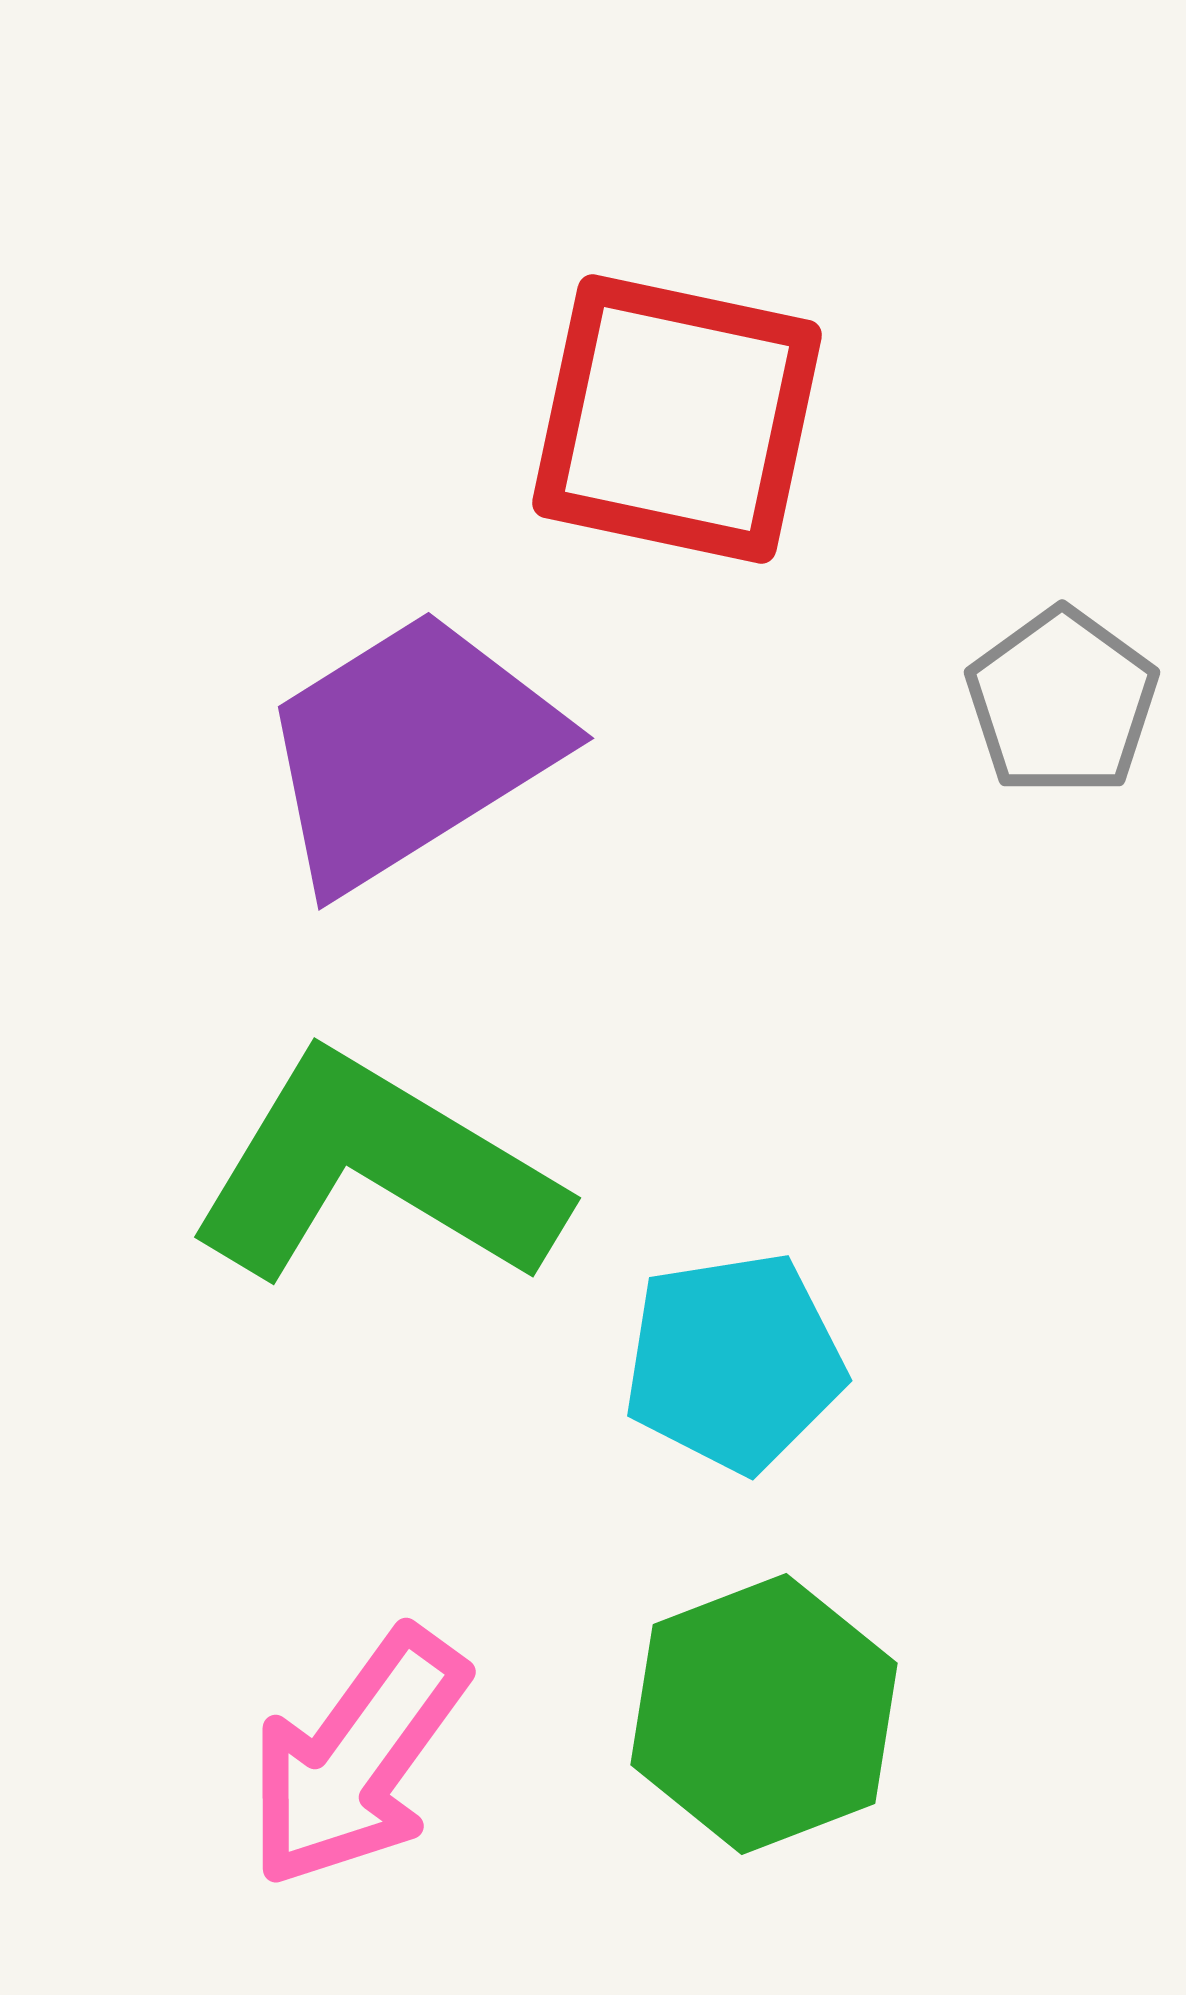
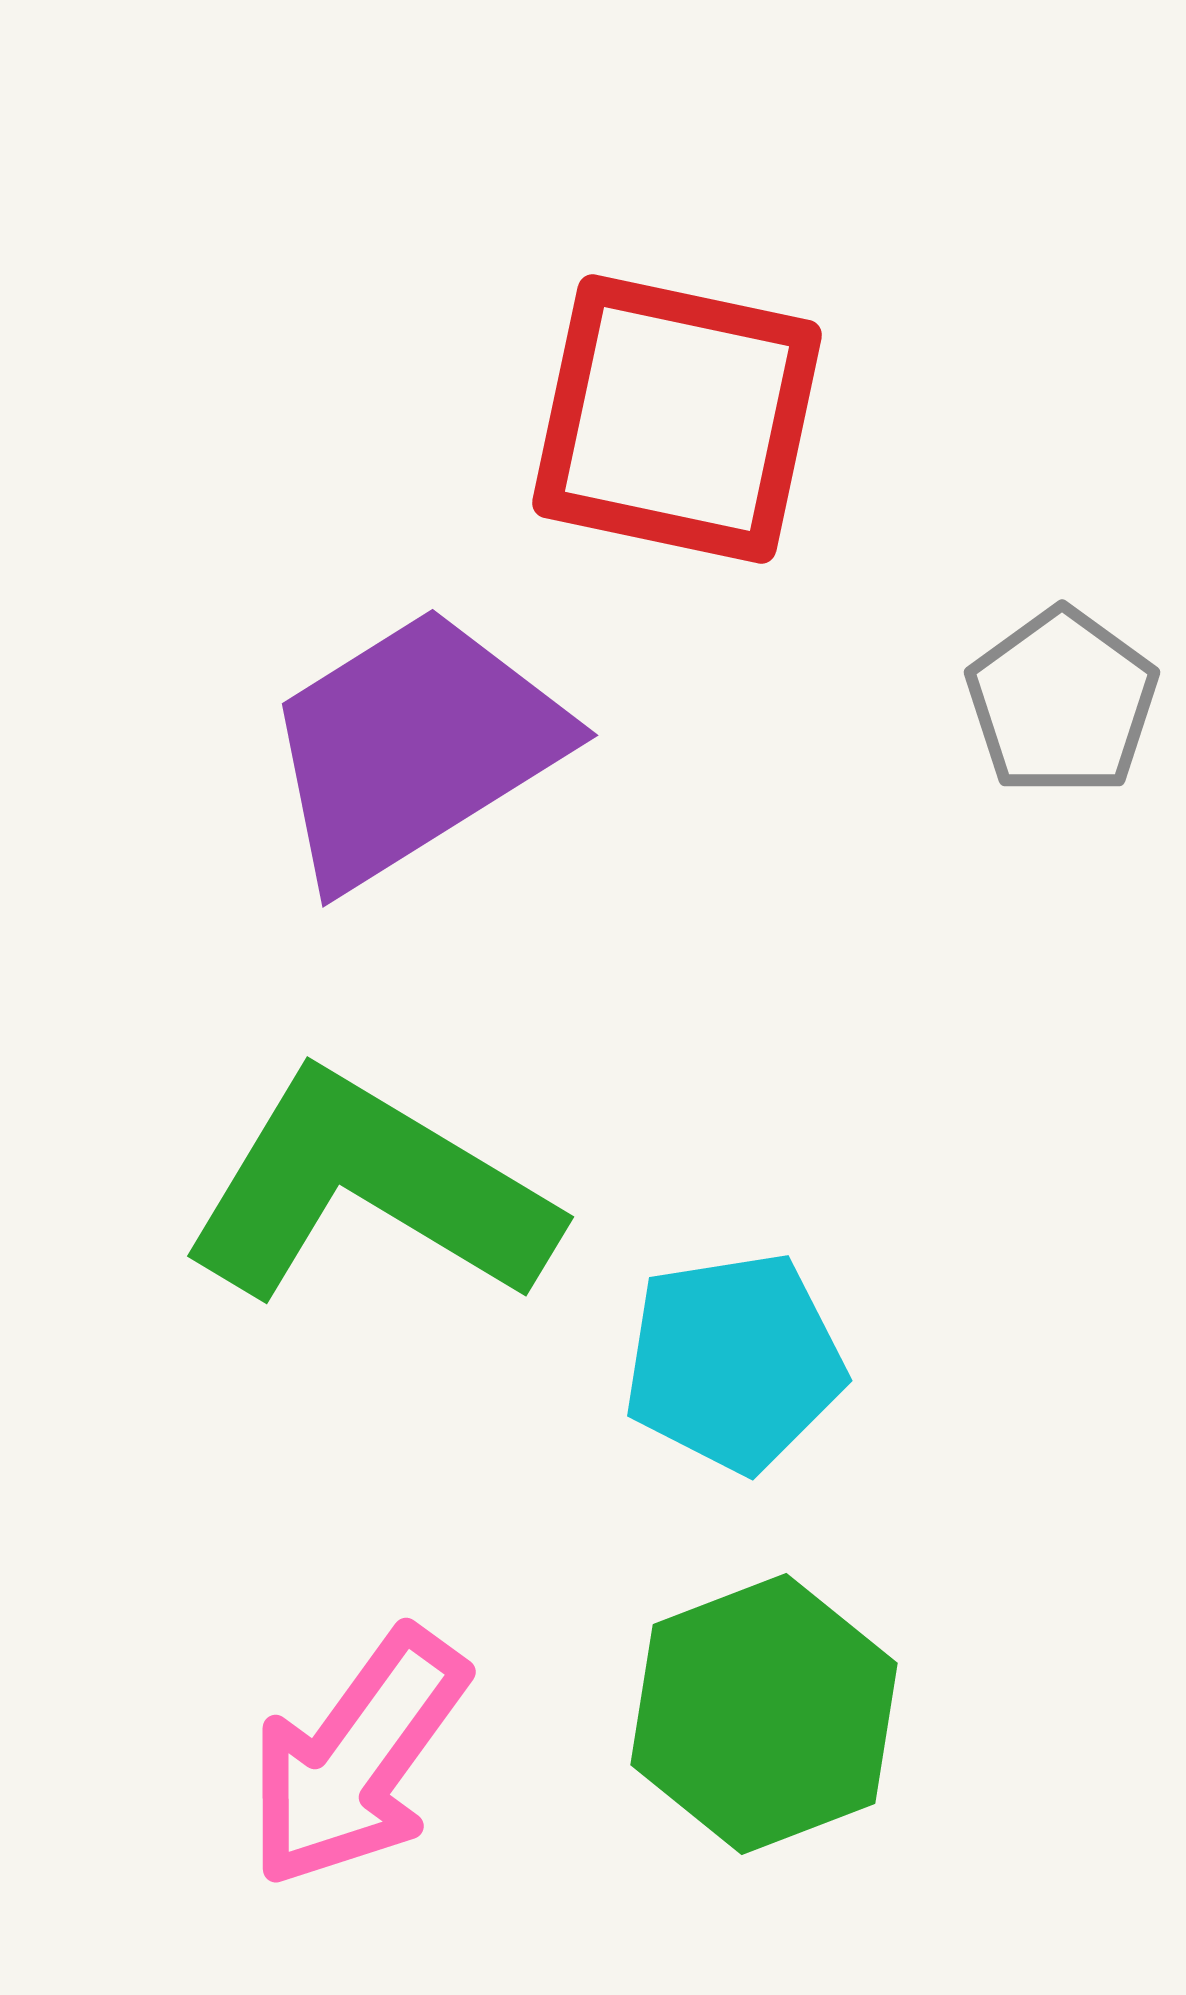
purple trapezoid: moved 4 px right, 3 px up
green L-shape: moved 7 px left, 19 px down
